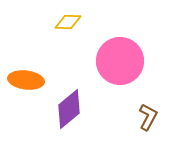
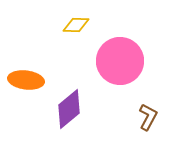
yellow diamond: moved 8 px right, 3 px down
